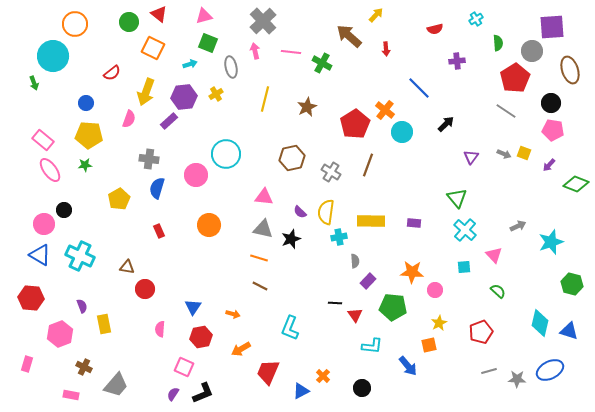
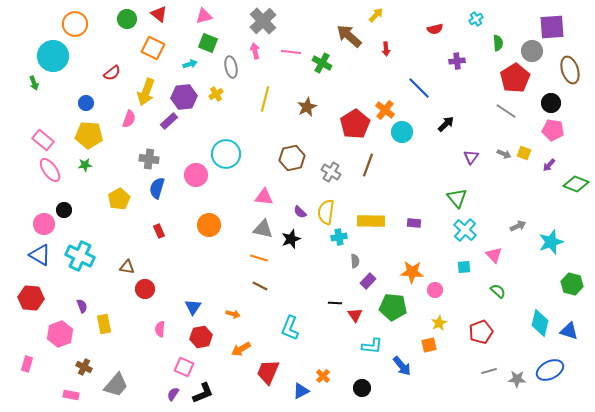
green circle at (129, 22): moved 2 px left, 3 px up
blue arrow at (408, 366): moved 6 px left
